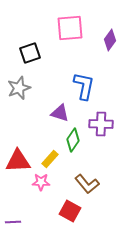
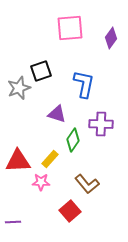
purple diamond: moved 1 px right, 2 px up
black square: moved 11 px right, 18 px down
blue L-shape: moved 2 px up
purple triangle: moved 3 px left, 1 px down
red square: rotated 20 degrees clockwise
